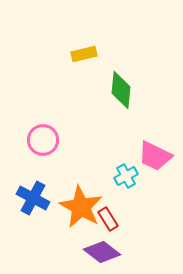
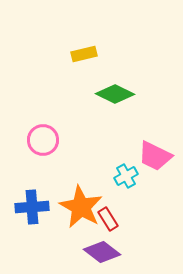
green diamond: moved 6 px left, 4 px down; rotated 69 degrees counterclockwise
blue cross: moved 1 px left, 9 px down; rotated 32 degrees counterclockwise
